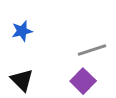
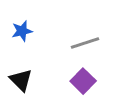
gray line: moved 7 px left, 7 px up
black triangle: moved 1 px left
